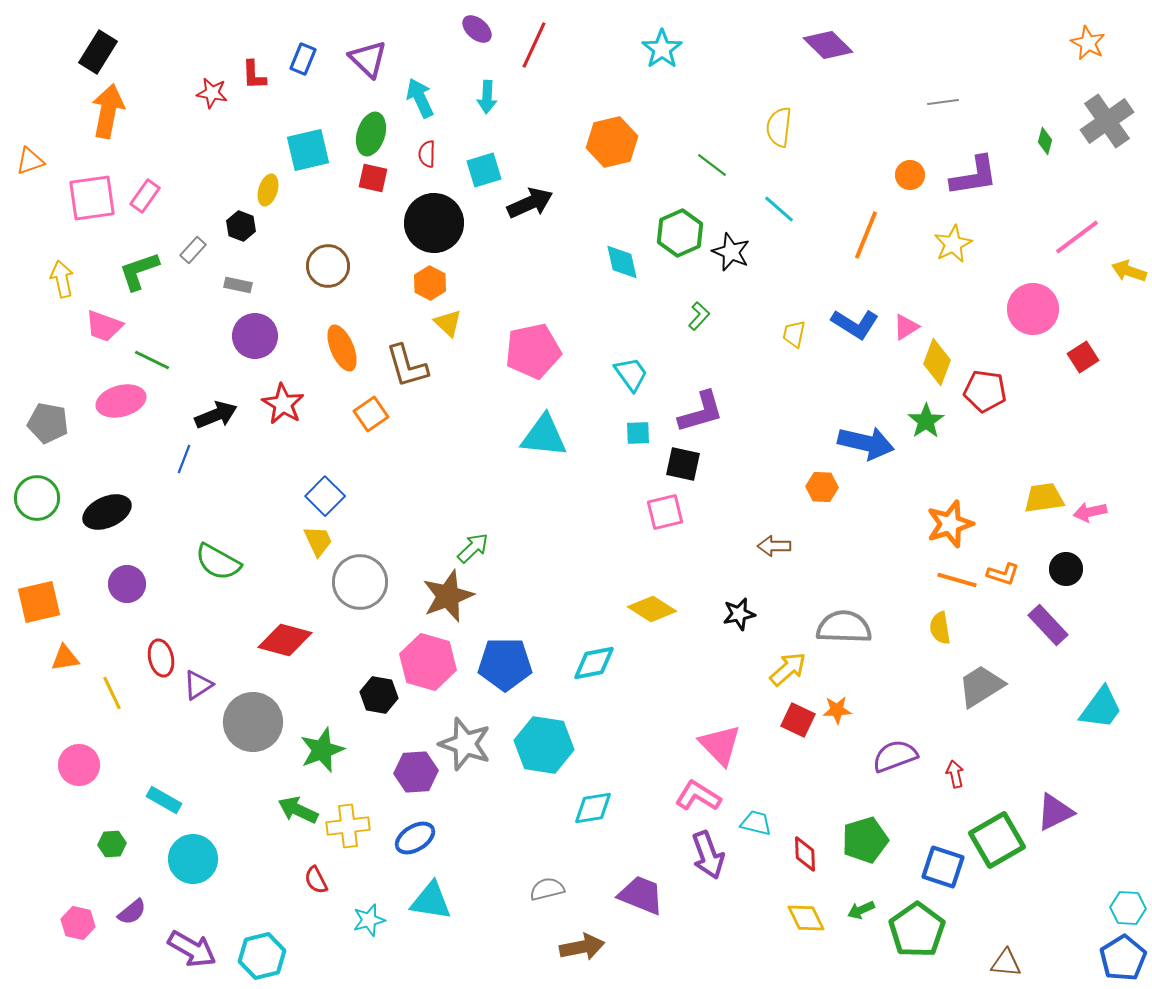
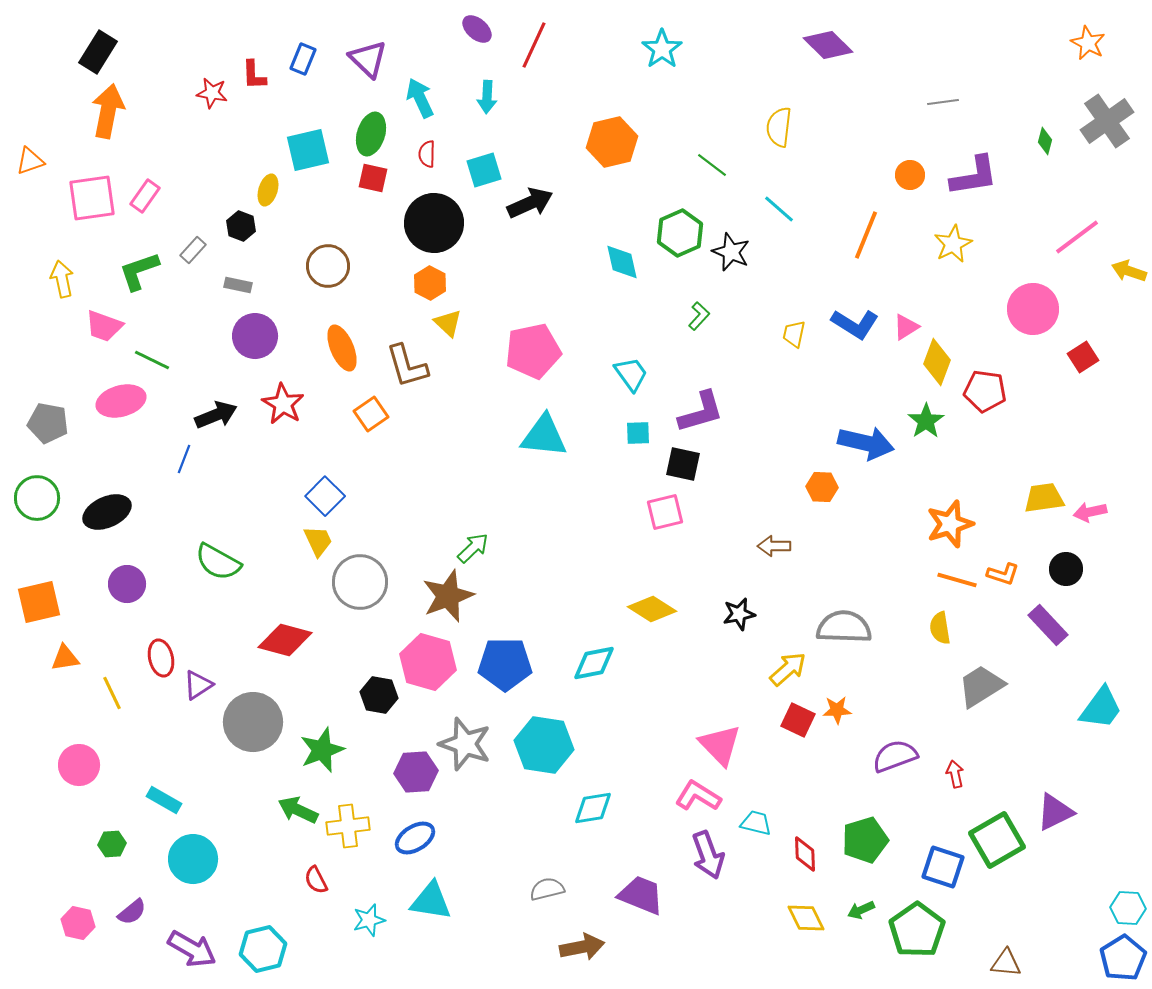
cyan hexagon at (262, 956): moved 1 px right, 7 px up
